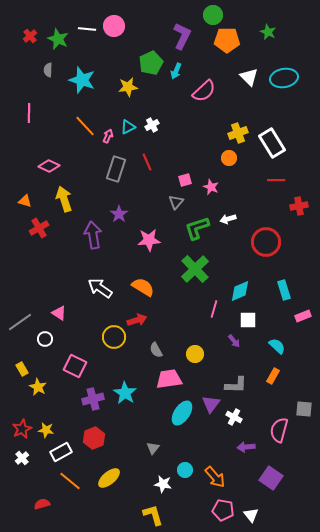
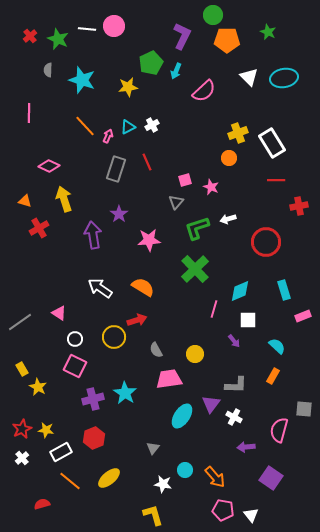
white circle at (45, 339): moved 30 px right
cyan ellipse at (182, 413): moved 3 px down
